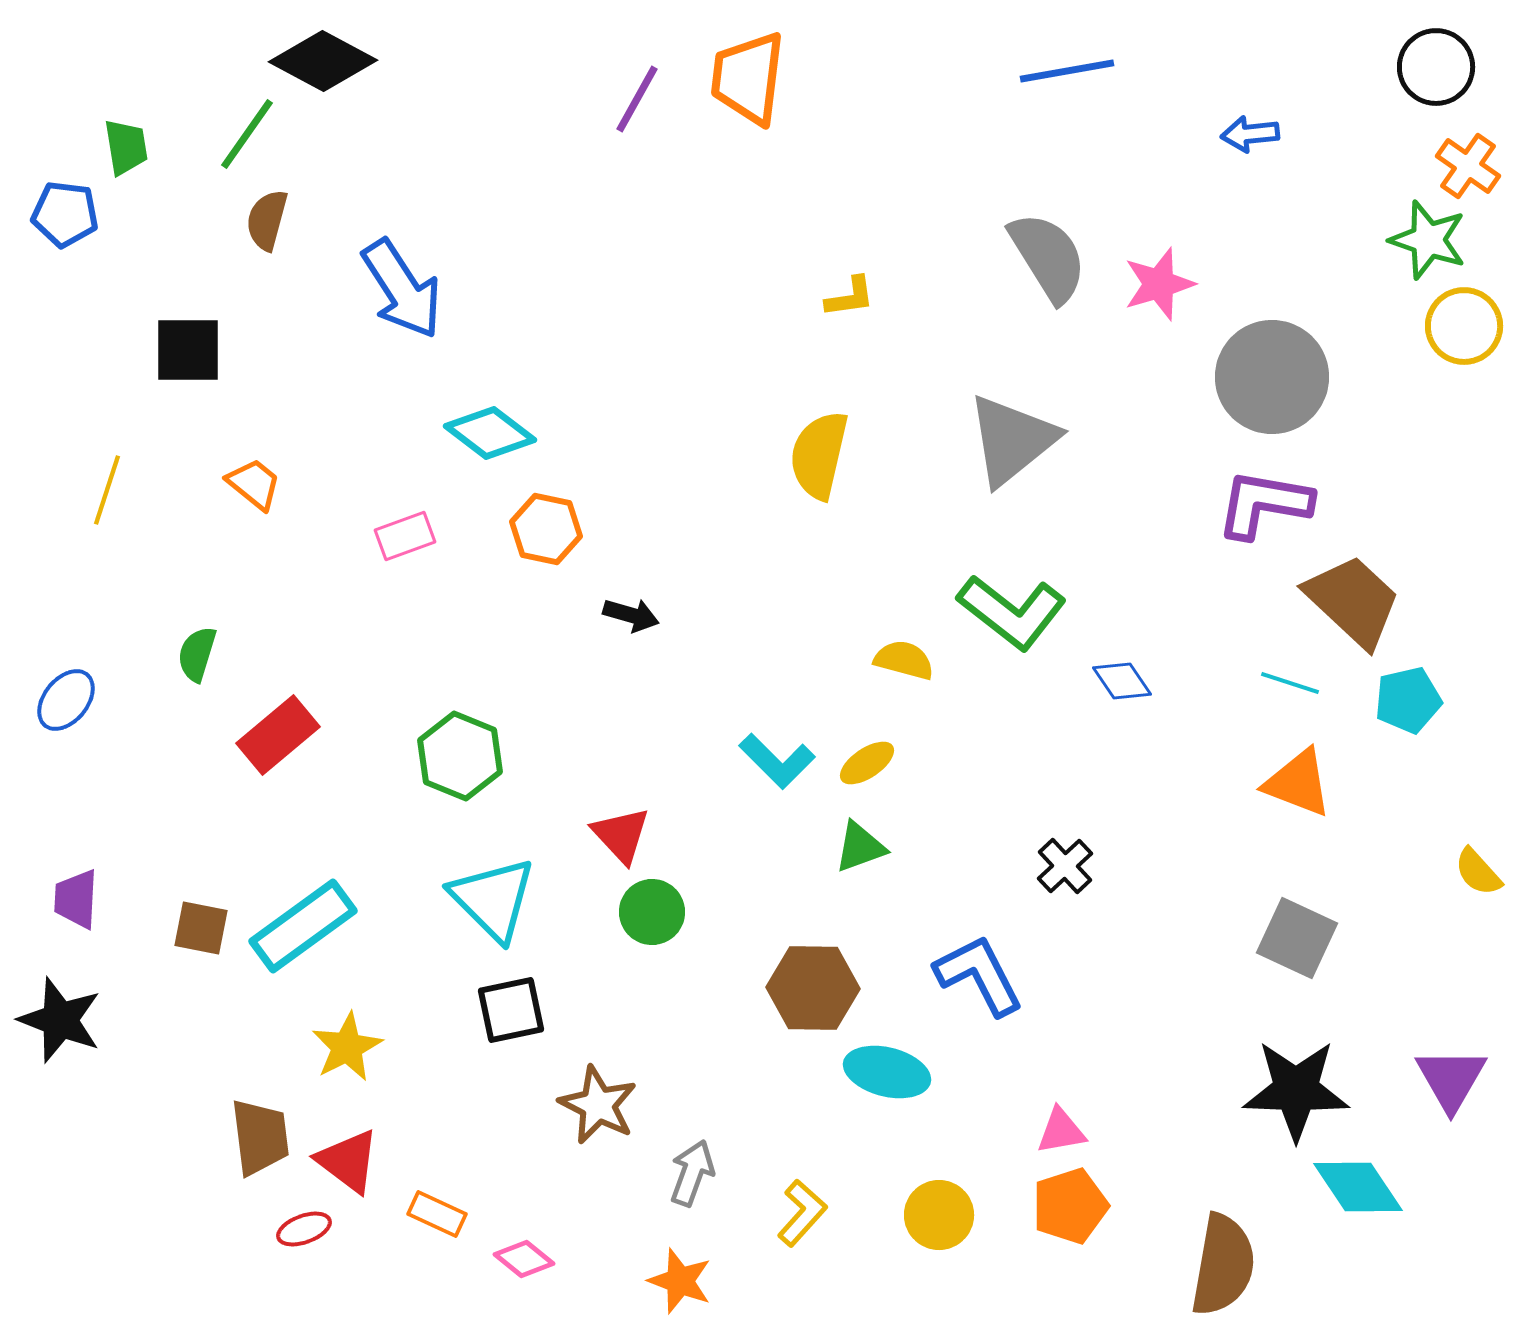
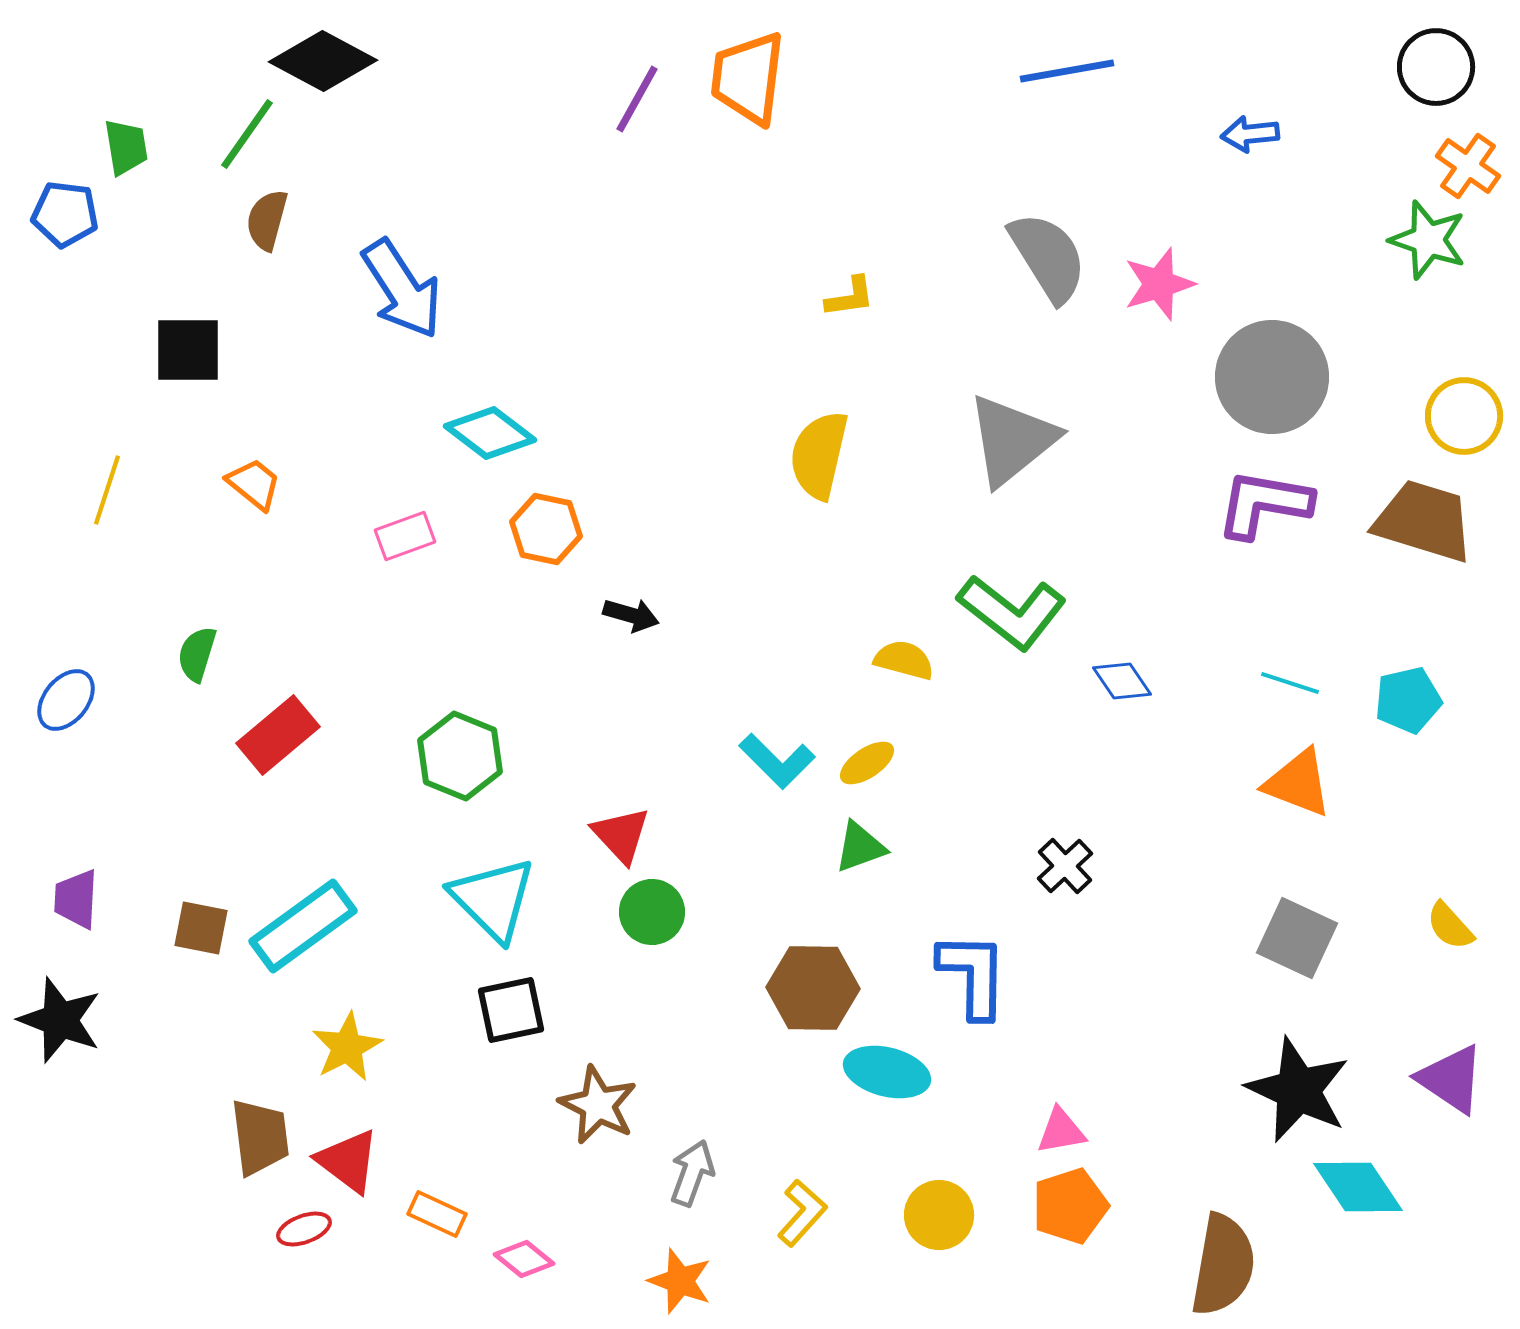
yellow circle at (1464, 326): moved 90 px down
brown trapezoid at (1353, 601): moved 71 px right, 80 px up; rotated 26 degrees counterclockwise
yellow semicircle at (1478, 872): moved 28 px left, 54 px down
blue L-shape at (979, 975): moved 6 px left; rotated 28 degrees clockwise
purple triangle at (1451, 1079): rotated 26 degrees counterclockwise
black star at (1296, 1090): moved 2 px right; rotated 23 degrees clockwise
